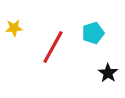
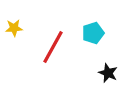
black star: rotated 12 degrees counterclockwise
